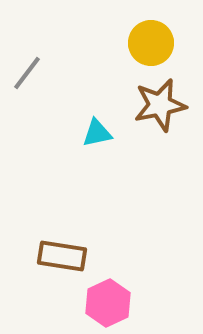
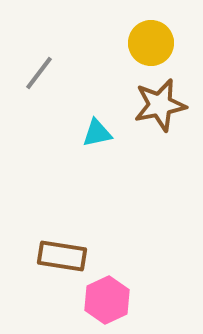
gray line: moved 12 px right
pink hexagon: moved 1 px left, 3 px up
